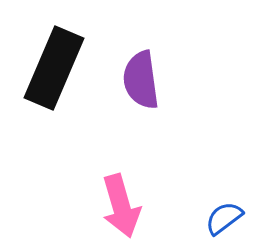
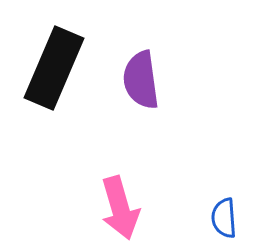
pink arrow: moved 1 px left, 2 px down
blue semicircle: rotated 57 degrees counterclockwise
